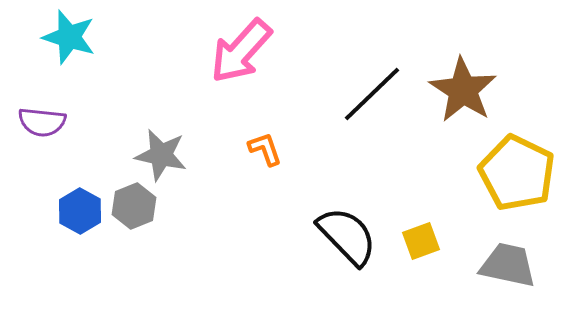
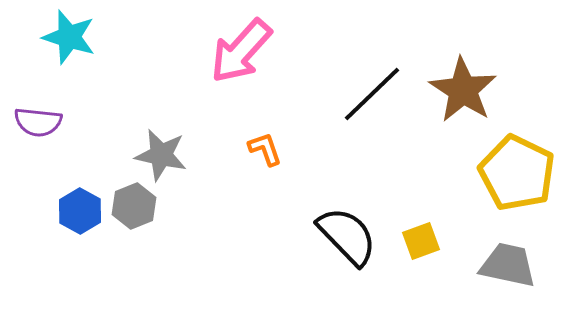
purple semicircle: moved 4 px left
